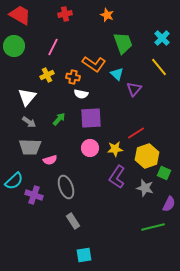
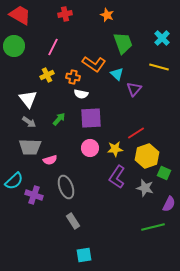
yellow line: rotated 36 degrees counterclockwise
white triangle: moved 1 px right, 2 px down; rotated 18 degrees counterclockwise
